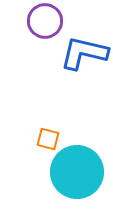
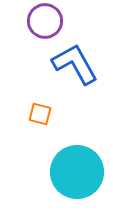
blue L-shape: moved 9 px left, 11 px down; rotated 48 degrees clockwise
orange square: moved 8 px left, 25 px up
